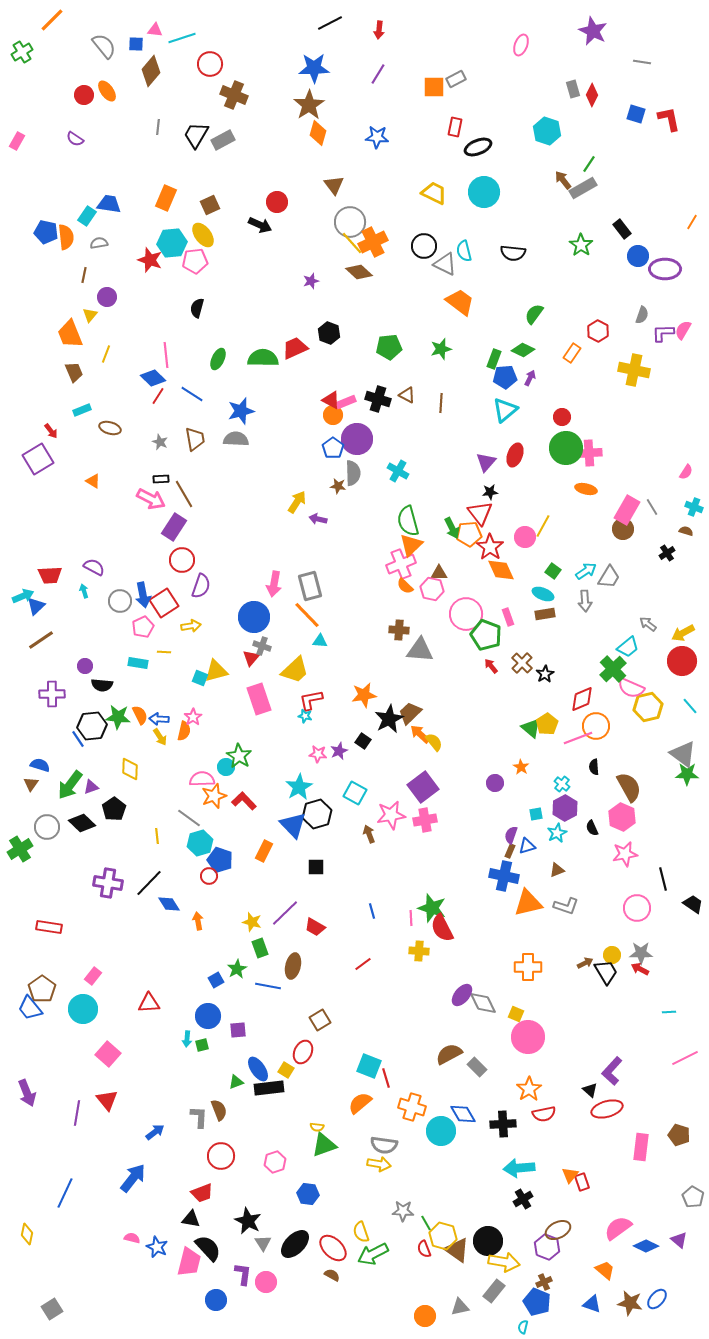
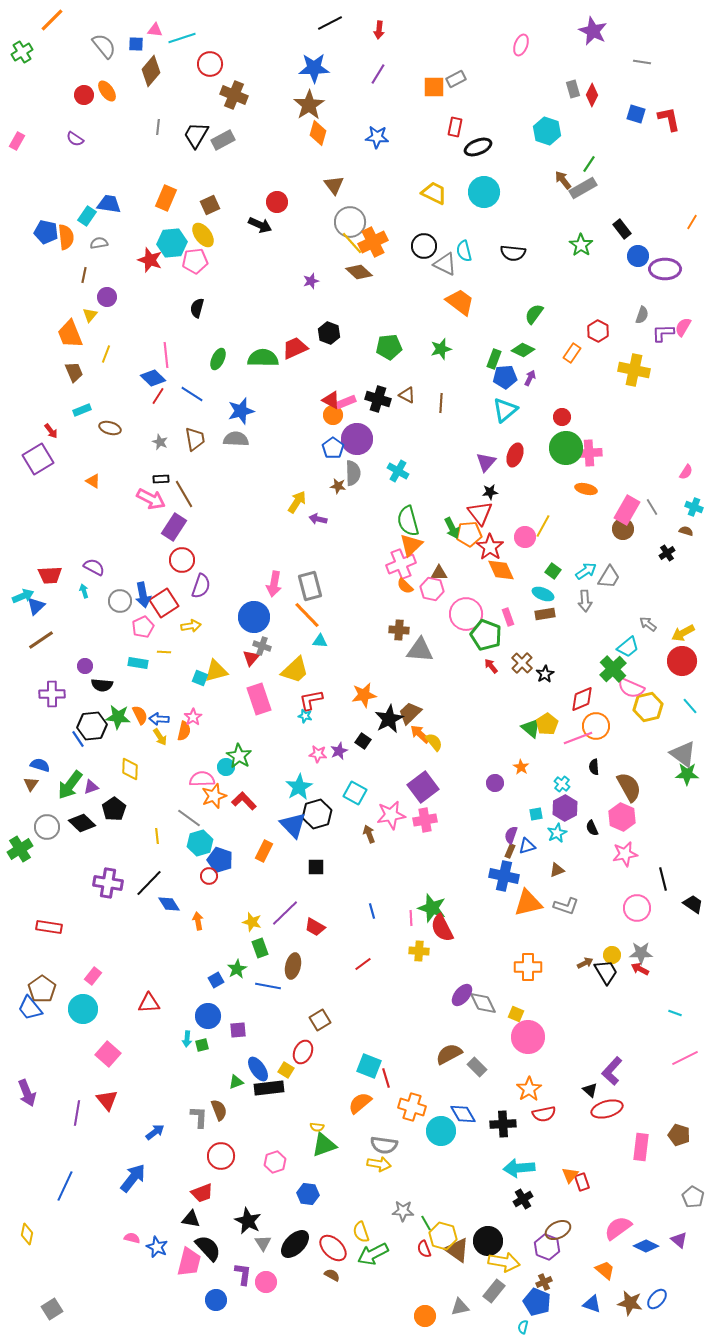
pink semicircle at (683, 330): moved 3 px up
cyan line at (669, 1012): moved 6 px right, 1 px down; rotated 24 degrees clockwise
blue line at (65, 1193): moved 7 px up
